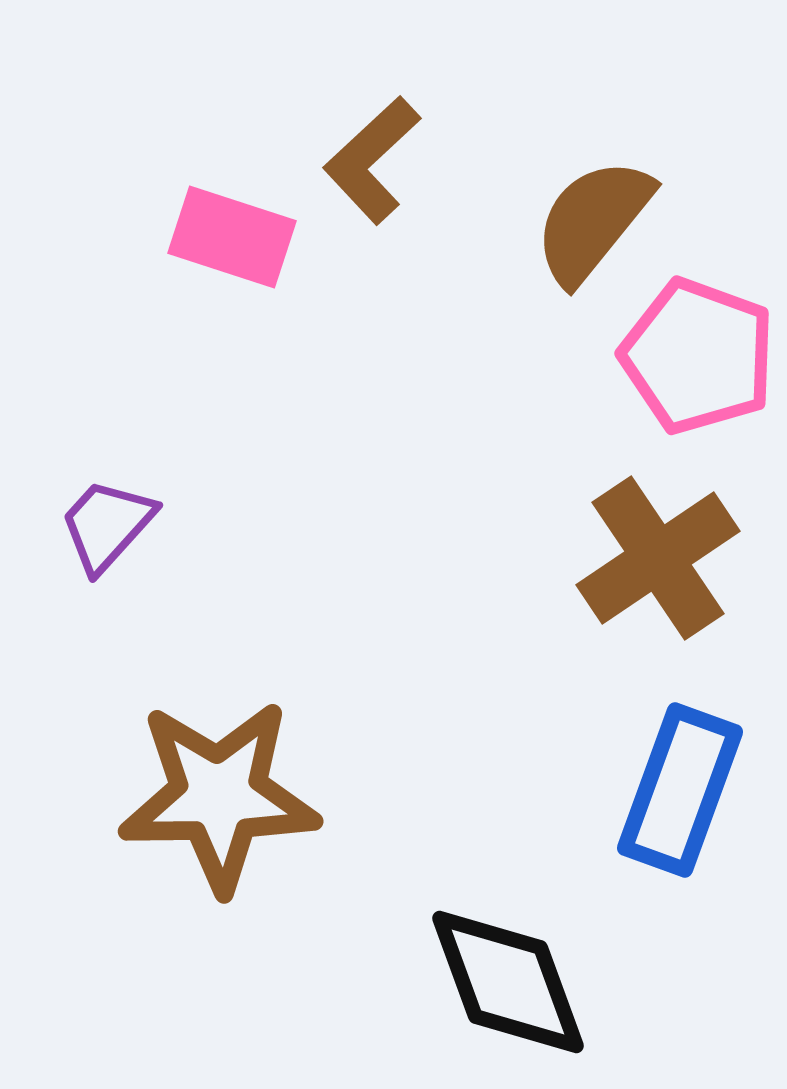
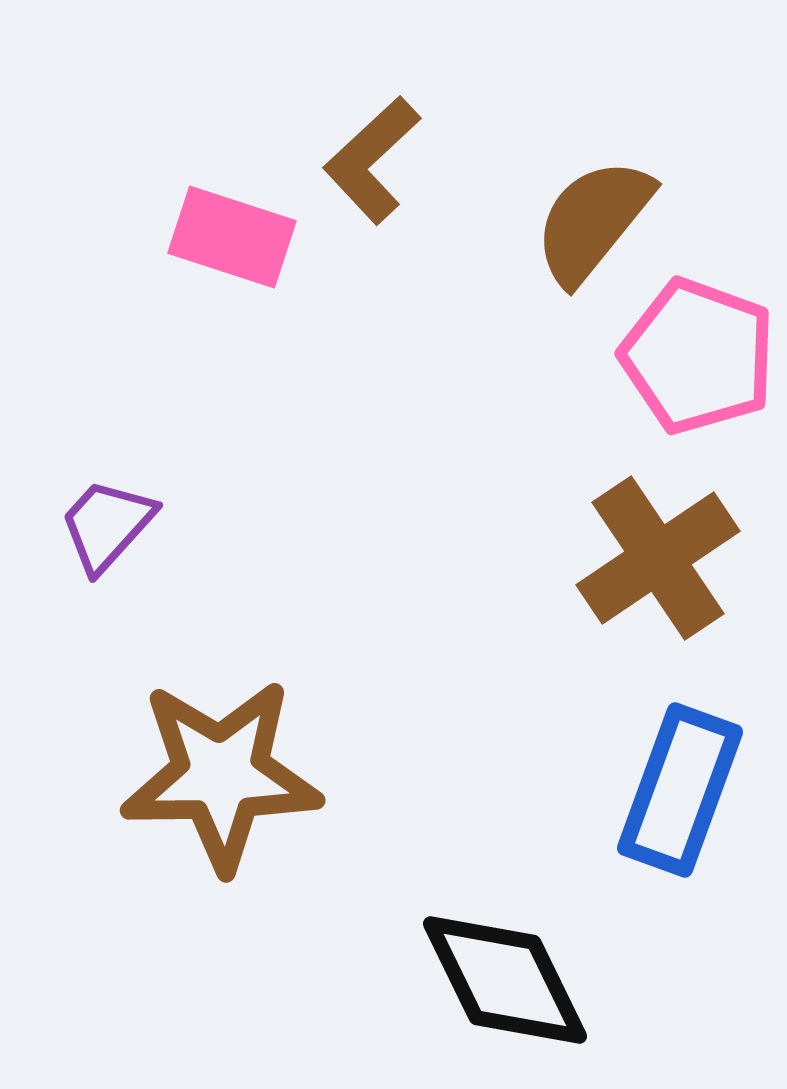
brown star: moved 2 px right, 21 px up
black diamond: moved 3 px left, 2 px up; rotated 6 degrees counterclockwise
